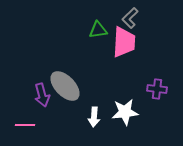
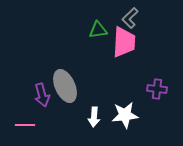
gray ellipse: rotated 20 degrees clockwise
white star: moved 3 px down
